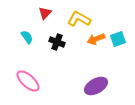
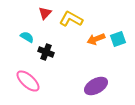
yellow L-shape: moved 8 px left
cyan semicircle: rotated 24 degrees counterclockwise
black cross: moved 11 px left, 10 px down
